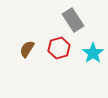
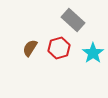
gray rectangle: rotated 15 degrees counterclockwise
brown semicircle: moved 3 px right, 1 px up
